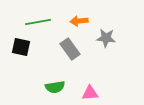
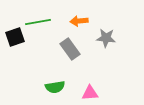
black square: moved 6 px left, 10 px up; rotated 30 degrees counterclockwise
